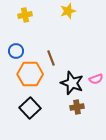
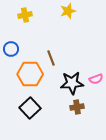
blue circle: moved 5 px left, 2 px up
black star: rotated 25 degrees counterclockwise
